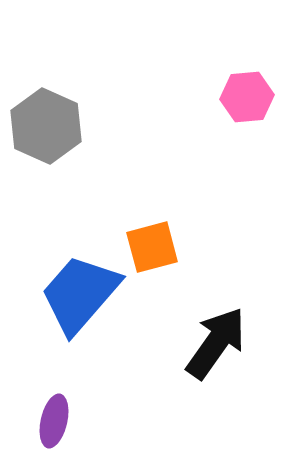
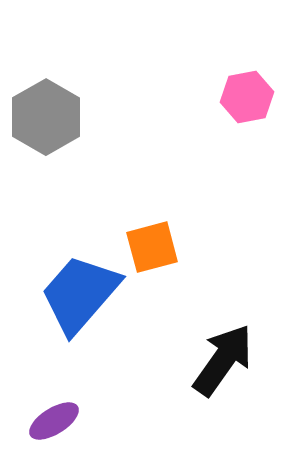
pink hexagon: rotated 6 degrees counterclockwise
gray hexagon: moved 9 px up; rotated 6 degrees clockwise
black arrow: moved 7 px right, 17 px down
purple ellipse: rotated 45 degrees clockwise
